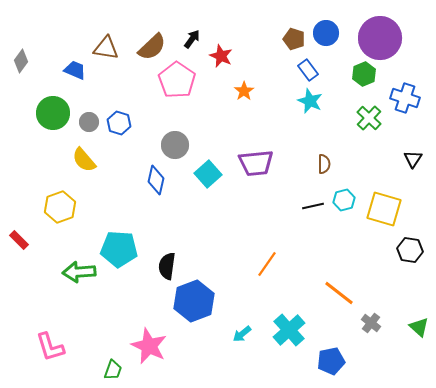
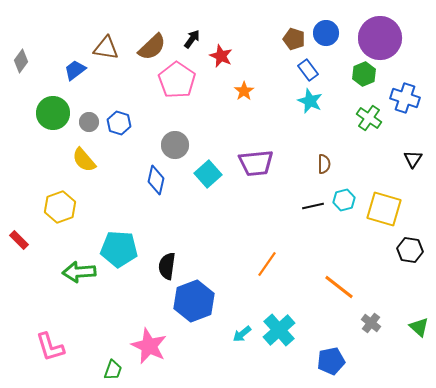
blue trapezoid at (75, 70): rotated 60 degrees counterclockwise
green cross at (369, 118): rotated 10 degrees counterclockwise
orange line at (339, 293): moved 6 px up
cyan cross at (289, 330): moved 10 px left
